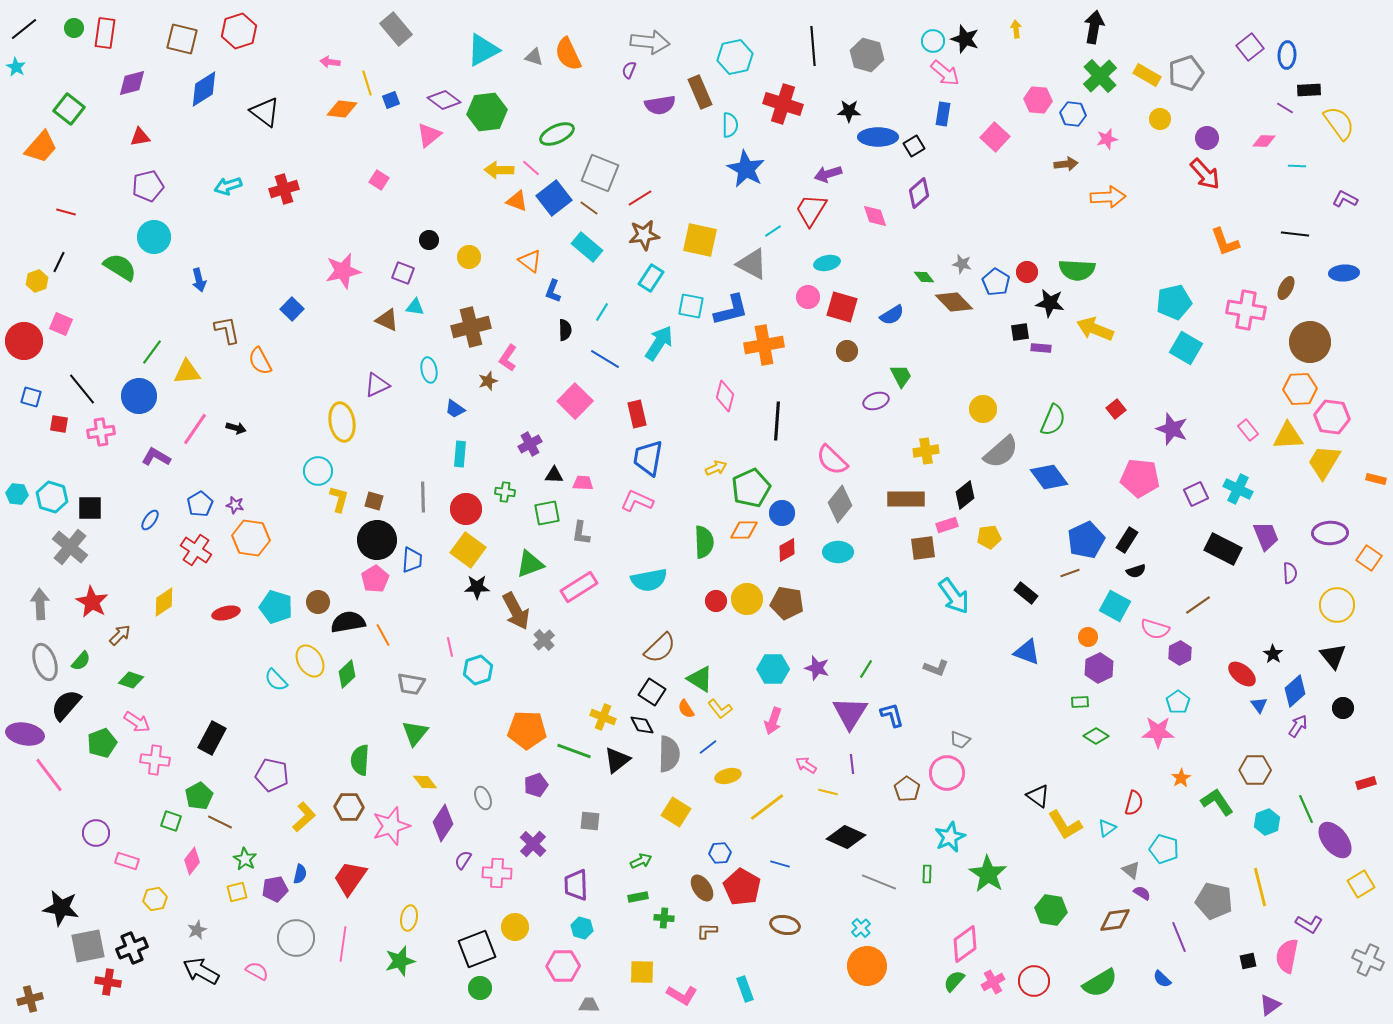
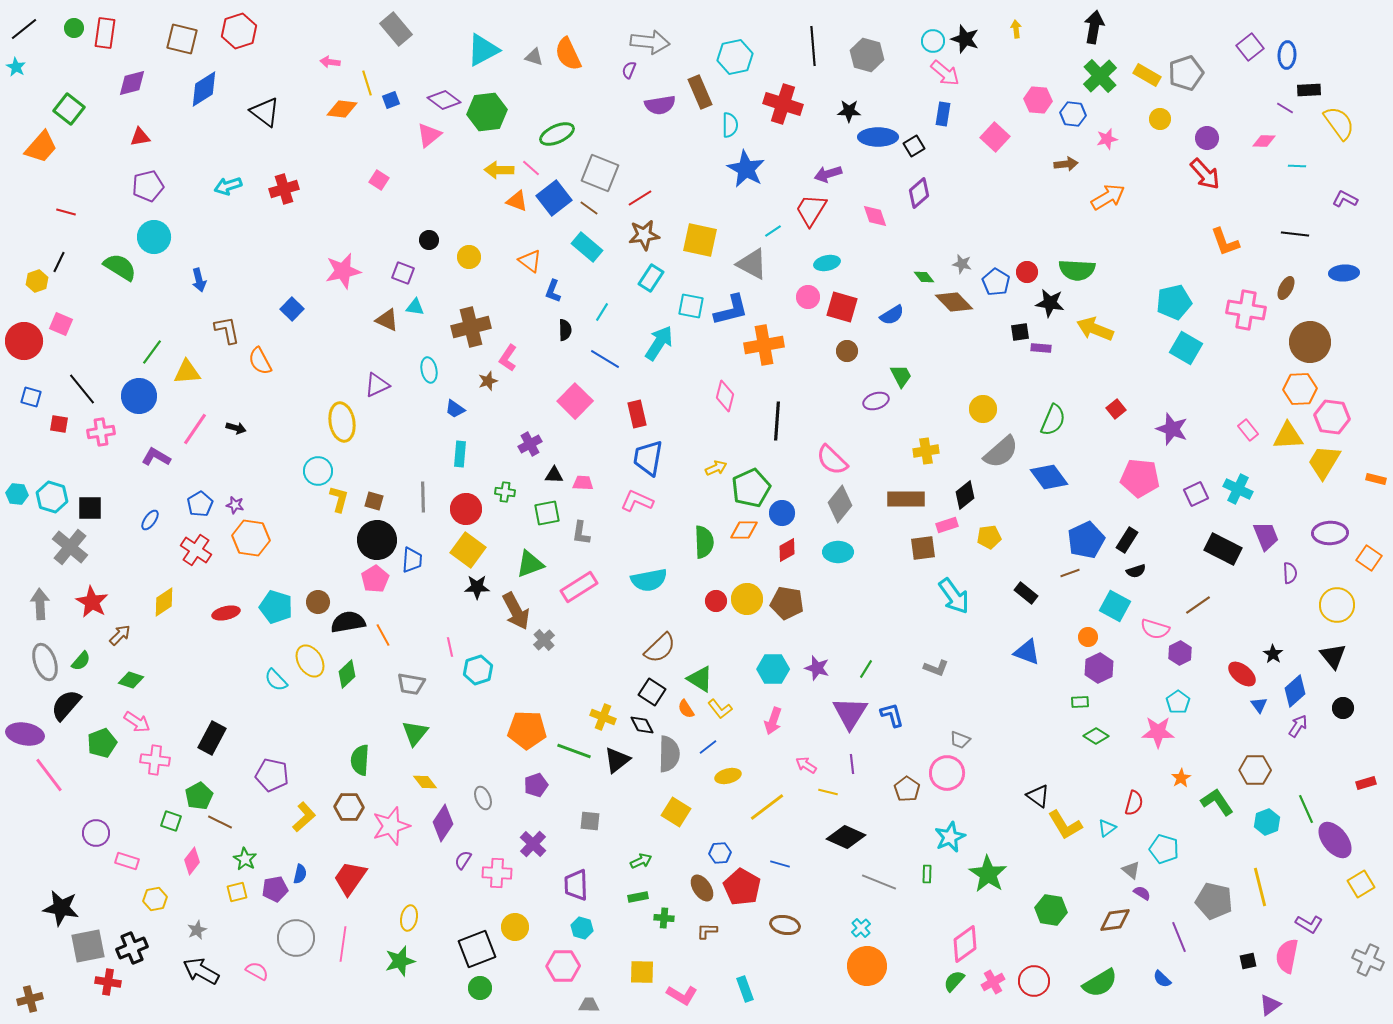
orange arrow at (1108, 197): rotated 28 degrees counterclockwise
